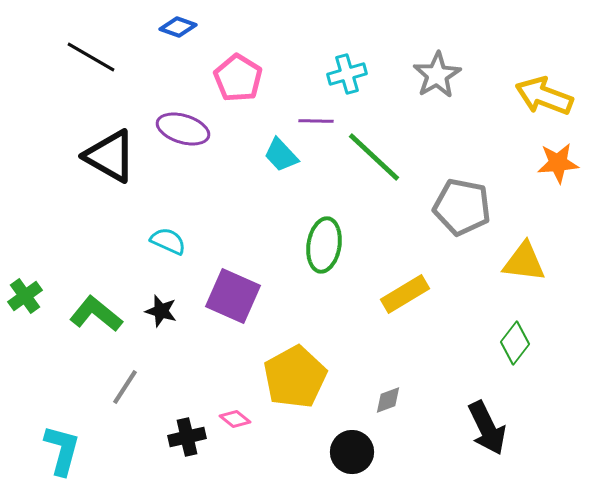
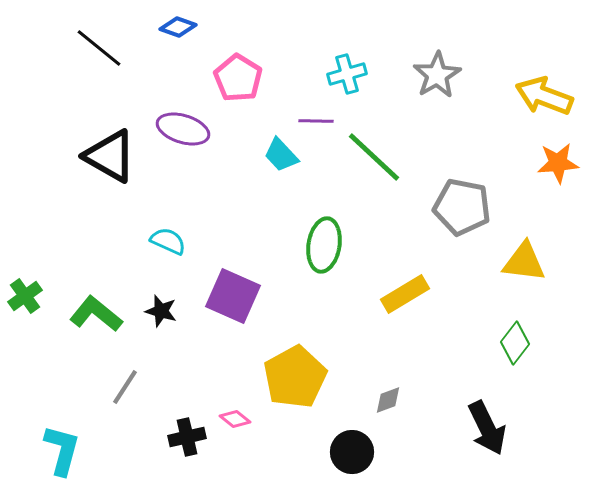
black line: moved 8 px right, 9 px up; rotated 9 degrees clockwise
